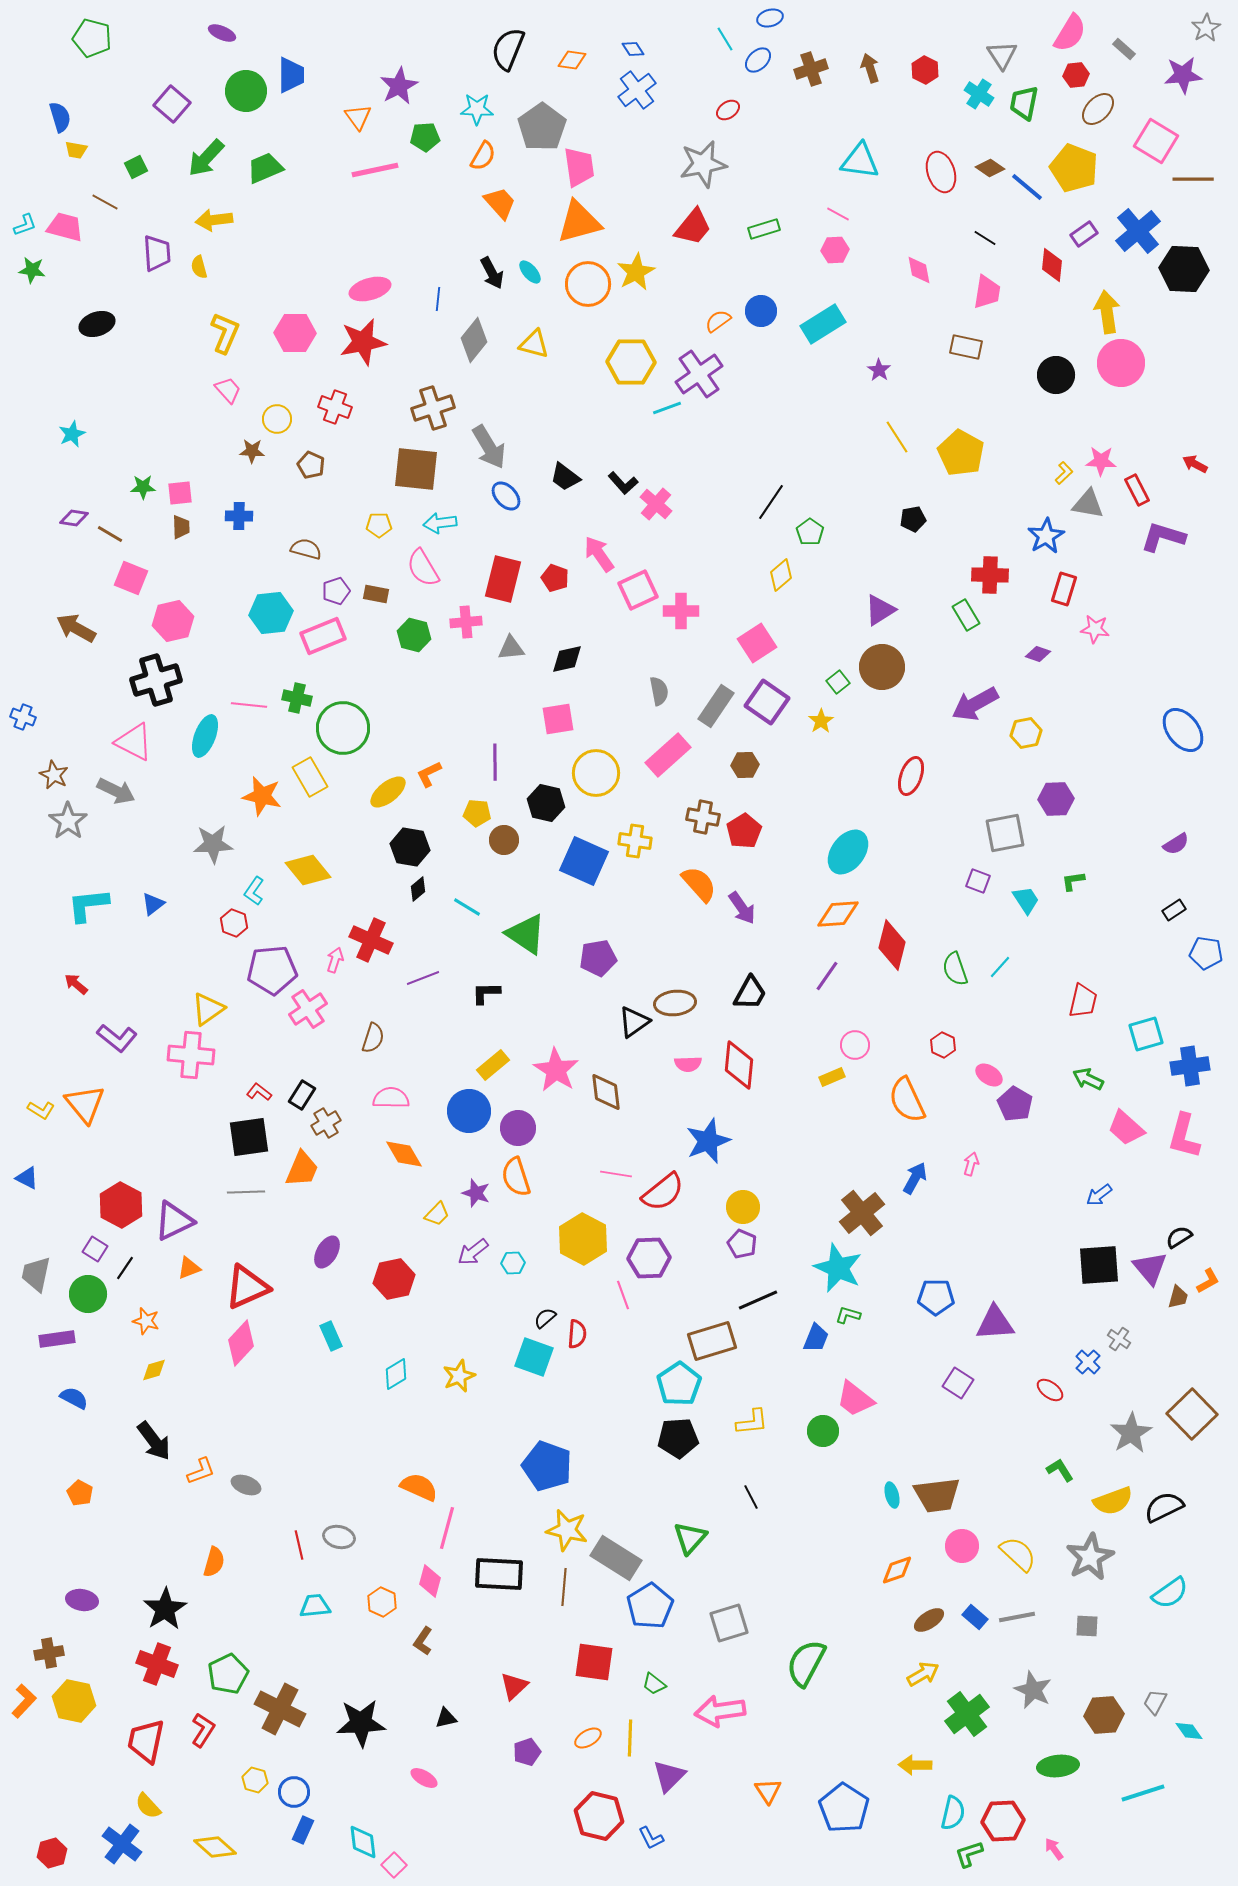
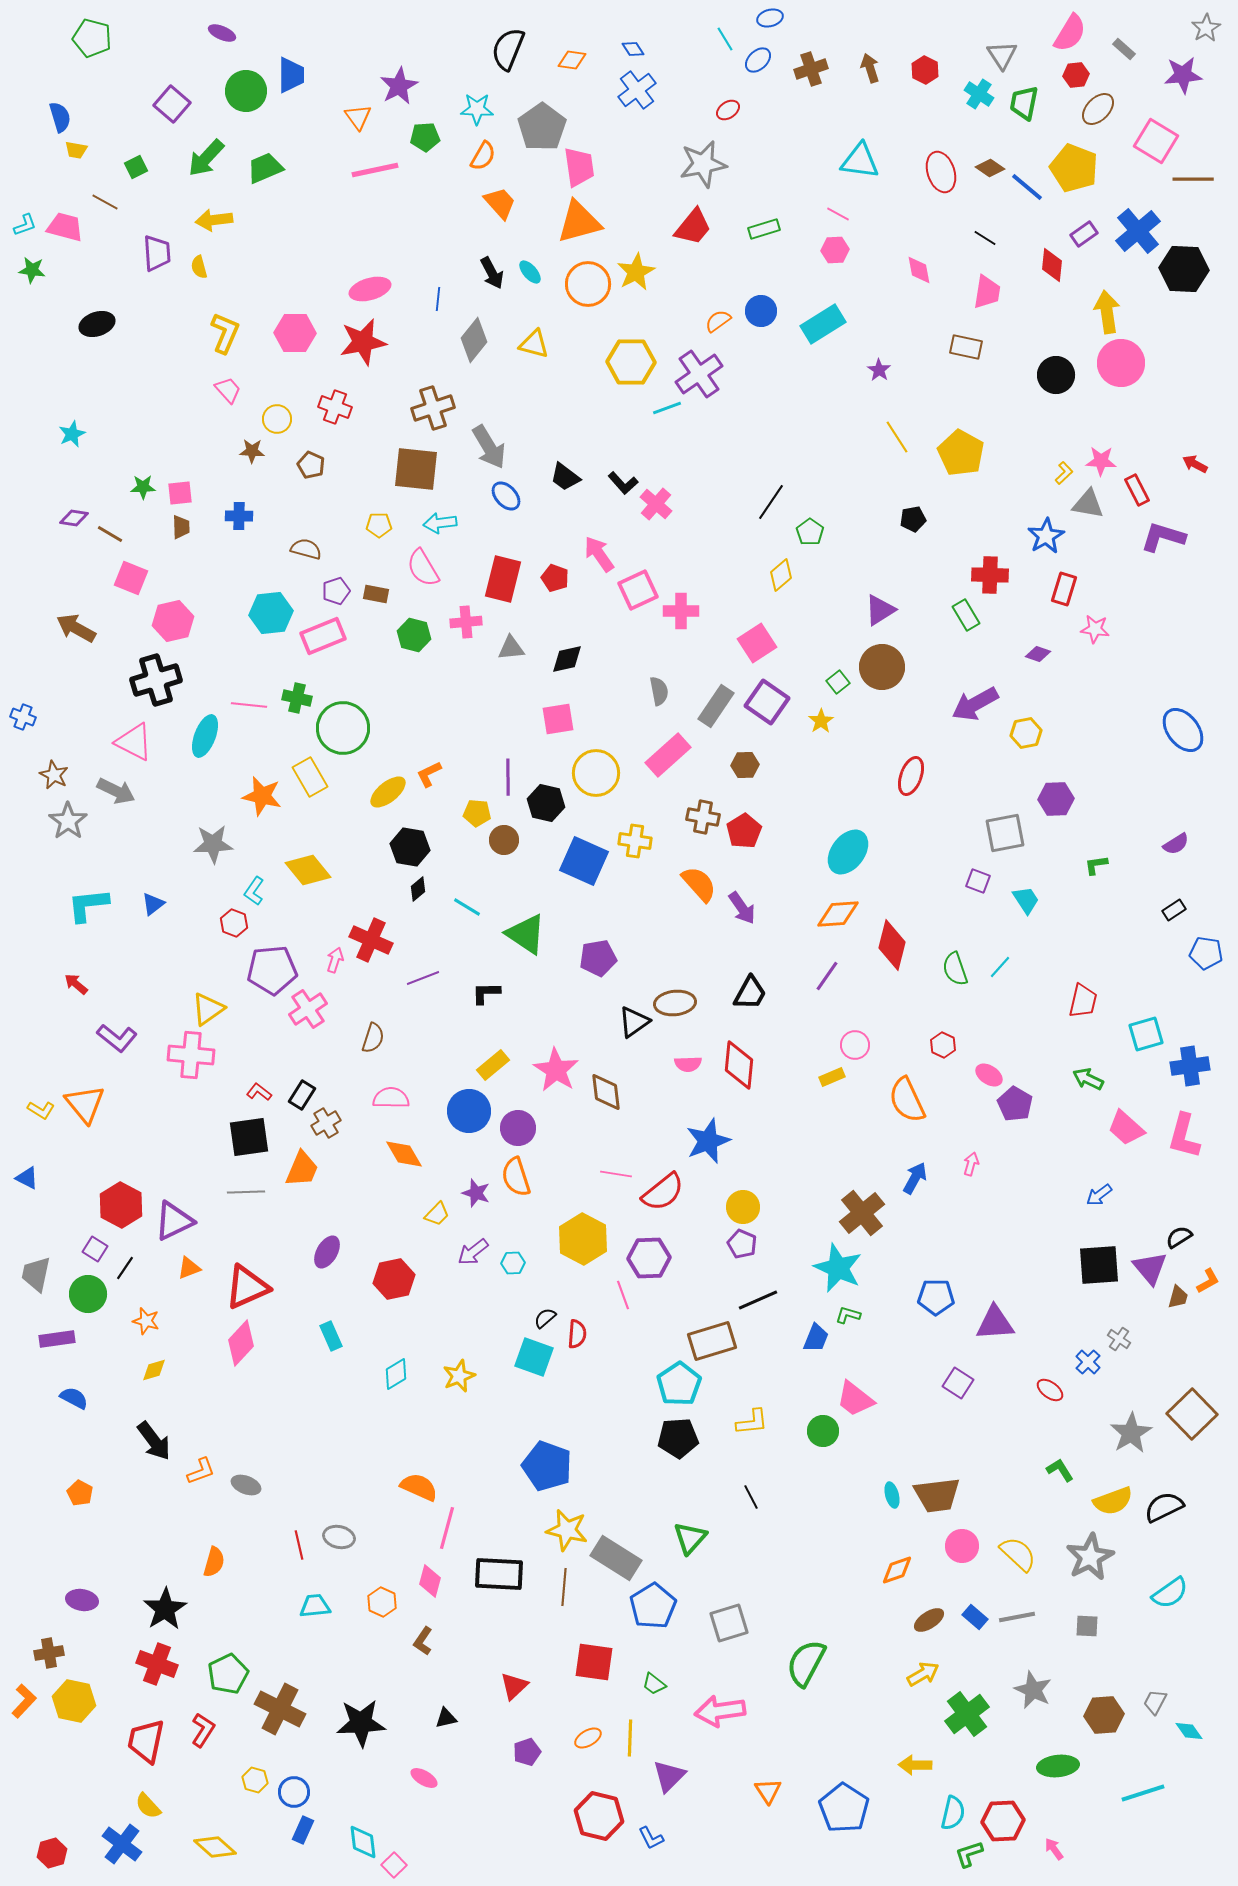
purple line at (495, 762): moved 13 px right, 15 px down
green L-shape at (1073, 881): moved 23 px right, 16 px up
blue pentagon at (650, 1606): moved 3 px right
